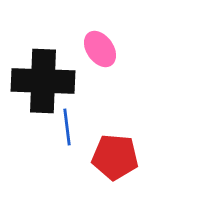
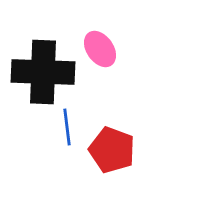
black cross: moved 9 px up
red pentagon: moved 3 px left, 7 px up; rotated 15 degrees clockwise
